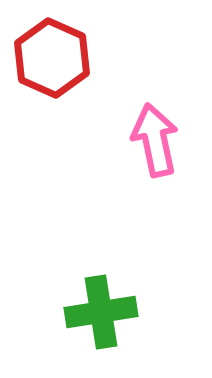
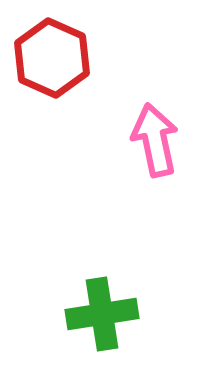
green cross: moved 1 px right, 2 px down
